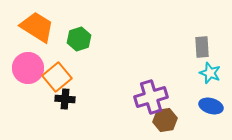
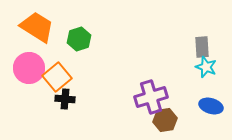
pink circle: moved 1 px right
cyan star: moved 4 px left, 6 px up
